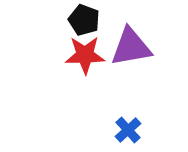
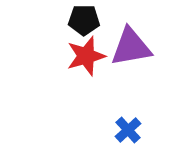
black pentagon: rotated 20 degrees counterclockwise
red star: moved 1 px right, 1 px down; rotated 15 degrees counterclockwise
